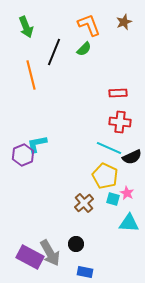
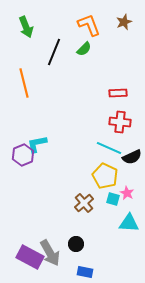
orange line: moved 7 px left, 8 px down
